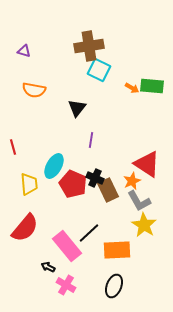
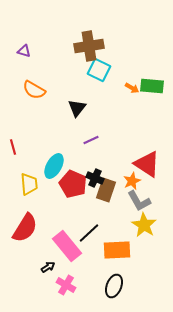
orange semicircle: rotated 20 degrees clockwise
purple line: rotated 56 degrees clockwise
brown rectangle: moved 2 px left; rotated 45 degrees clockwise
red semicircle: rotated 8 degrees counterclockwise
black arrow: rotated 120 degrees clockwise
